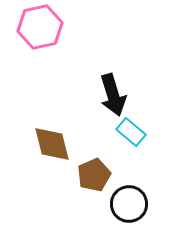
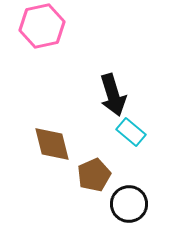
pink hexagon: moved 2 px right, 1 px up
